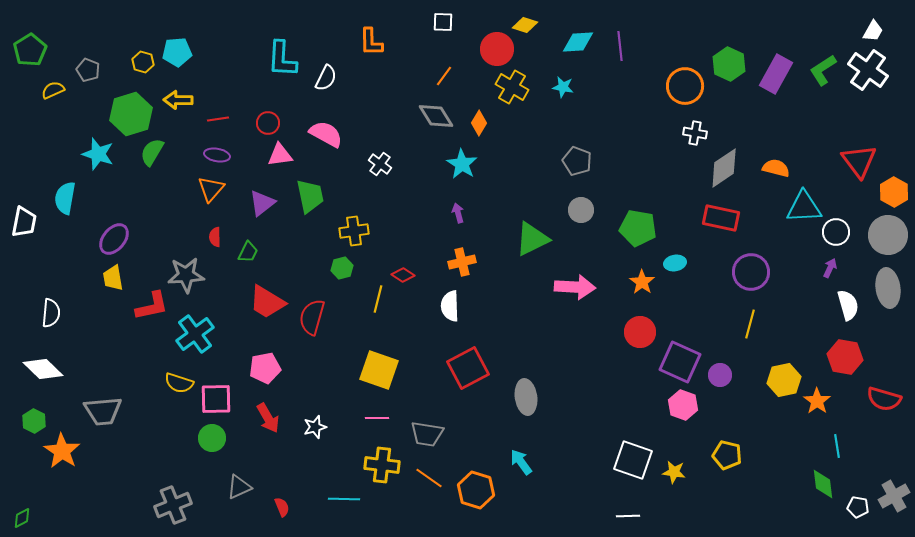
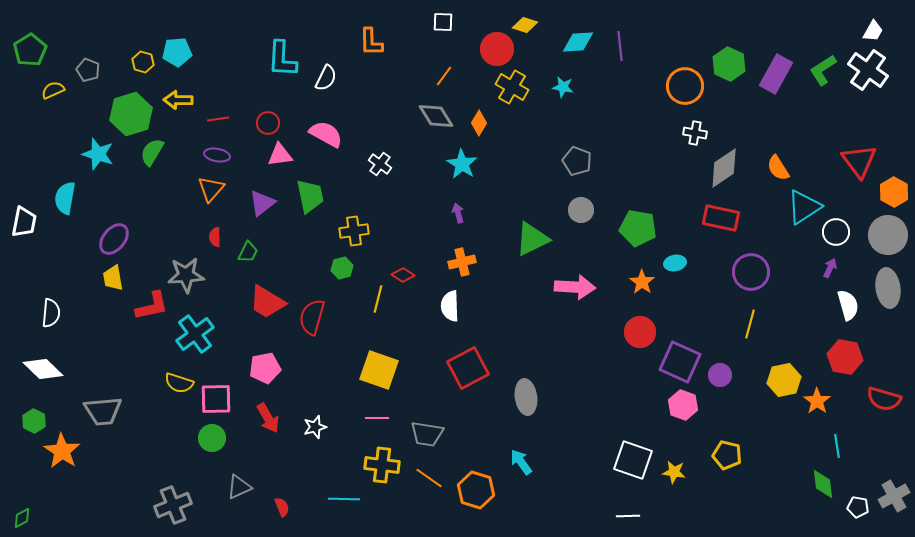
orange semicircle at (776, 168): moved 2 px right; rotated 136 degrees counterclockwise
cyan triangle at (804, 207): rotated 30 degrees counterclockwise
